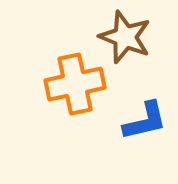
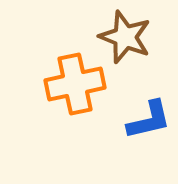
blue L-shape: moved 4 px right, 1 px up
